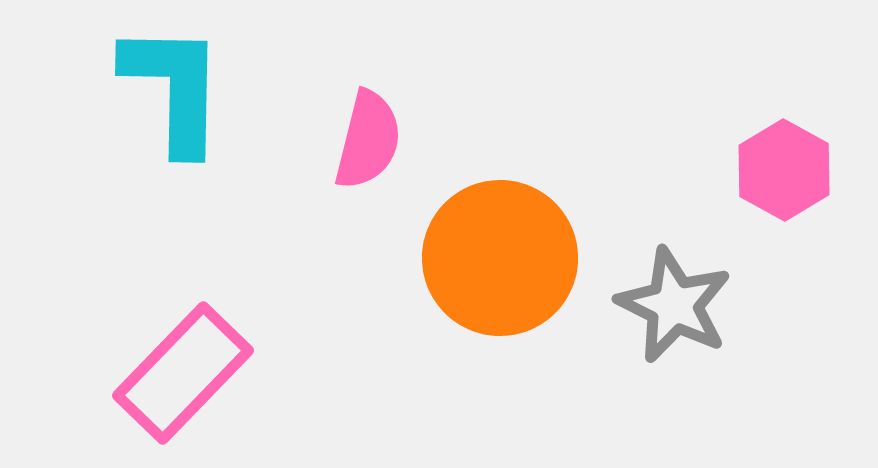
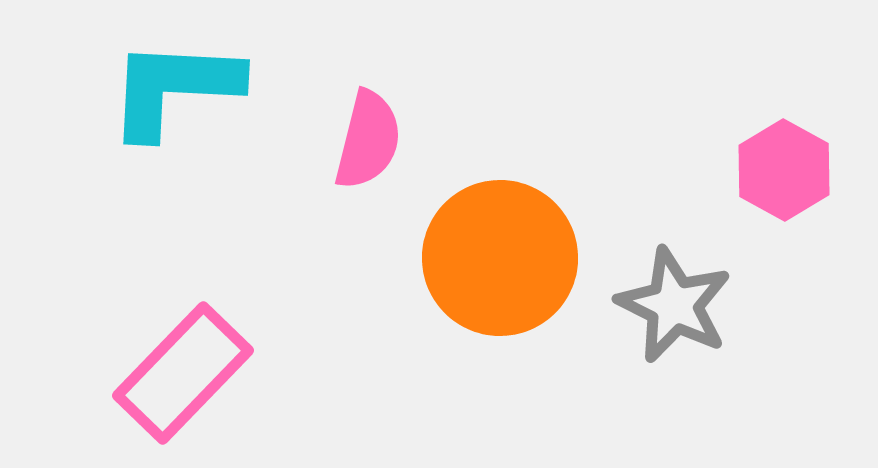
cyan L-shape: rotated 88 degrees counterclockwise
